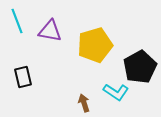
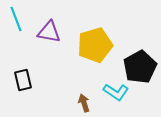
cyan line: moved 1 px left, 2 px up
purple triangle: moved 1 px left, 1 px down
black rectangle: moved 3 px down
